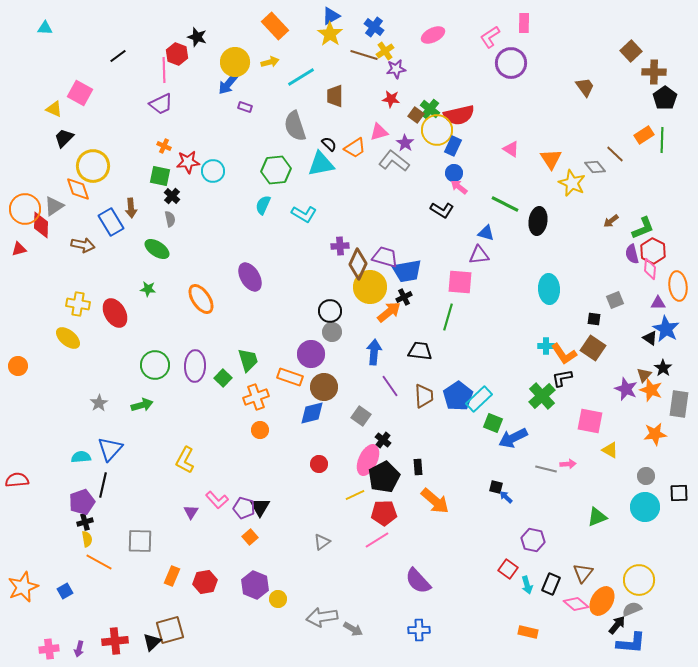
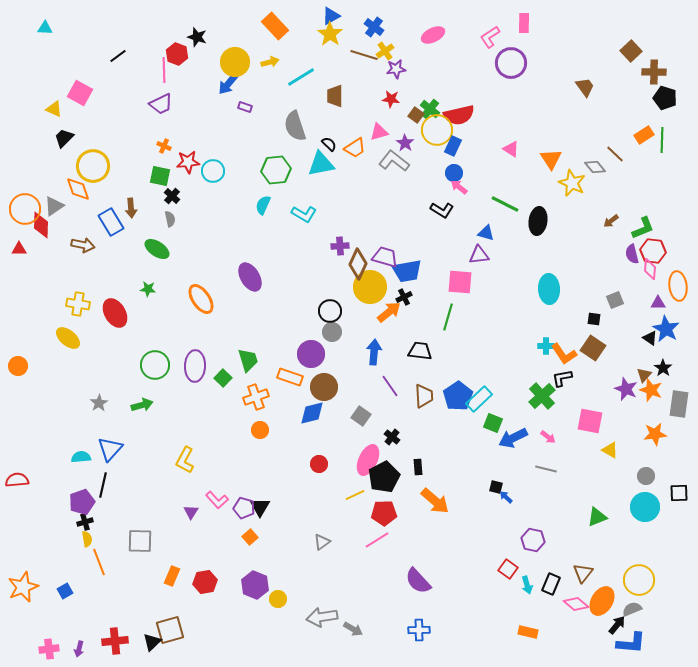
black pentagon at (665, 98): rotated 20 degrees counterclockwise
red triangle at (19, 249): rotated 14 degrees clockwise
red hexagon at (653, 251): rotated 20 degrees counterclockwise
black cross at (383, 440): moved 9 px right, 3 px up
pink arrow at (568, 464): moved 20 px left, 27 px up; rotated 42 degrees clockwise
orange line at (99, 562): rotated 40 degrees clockwise
